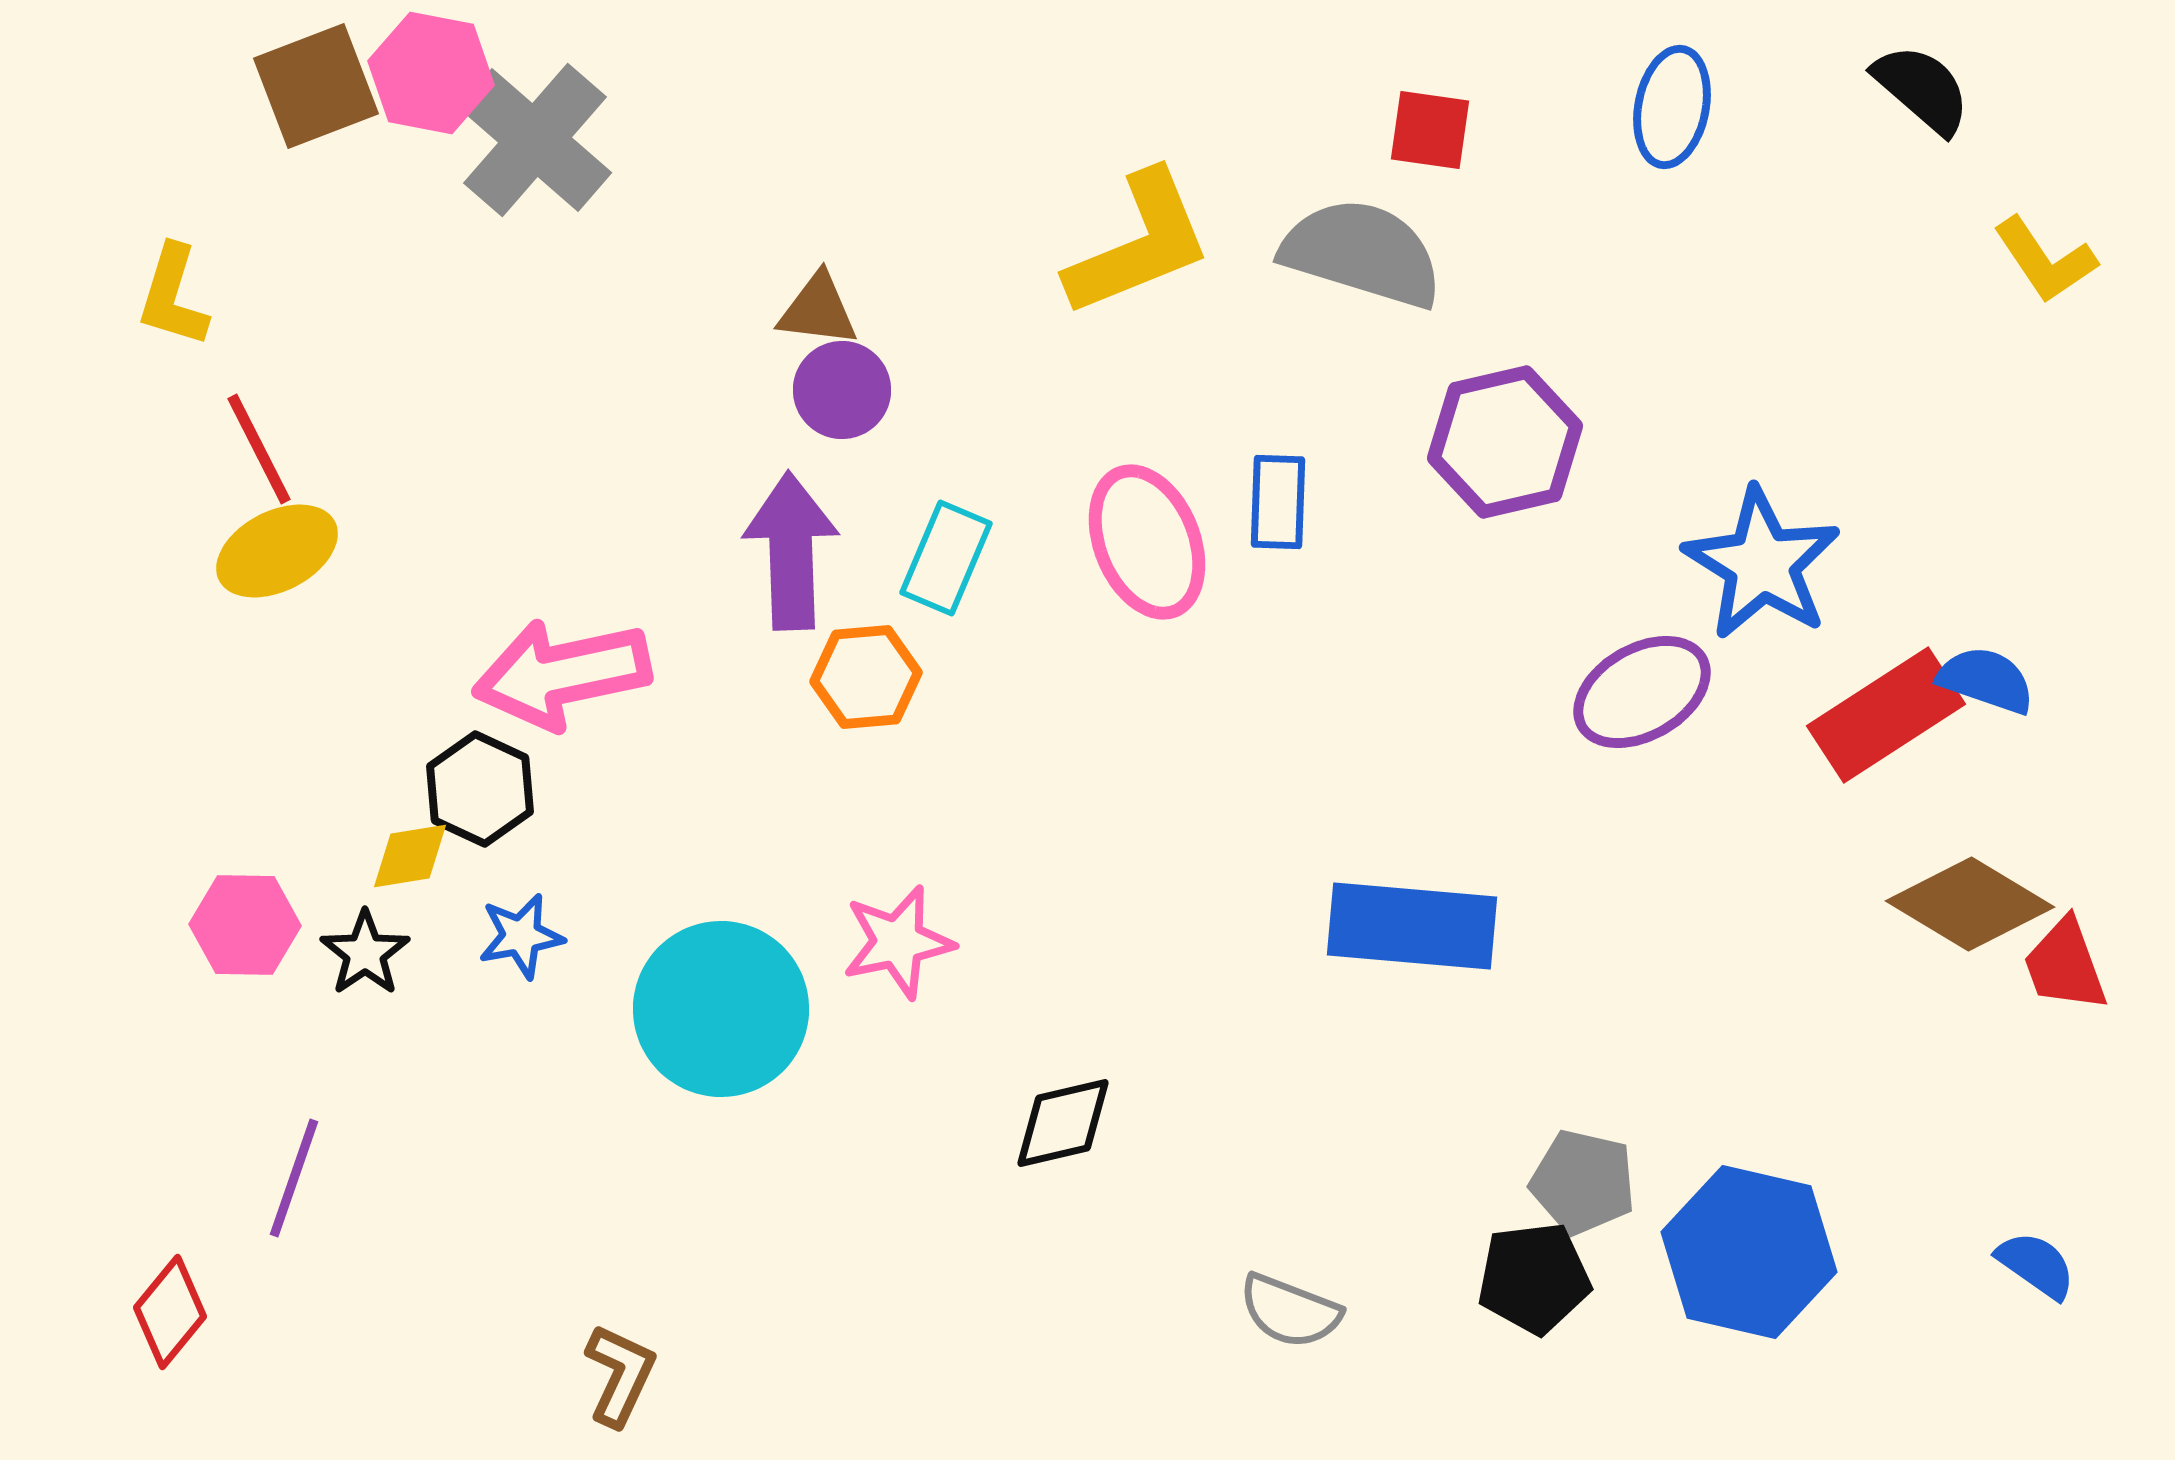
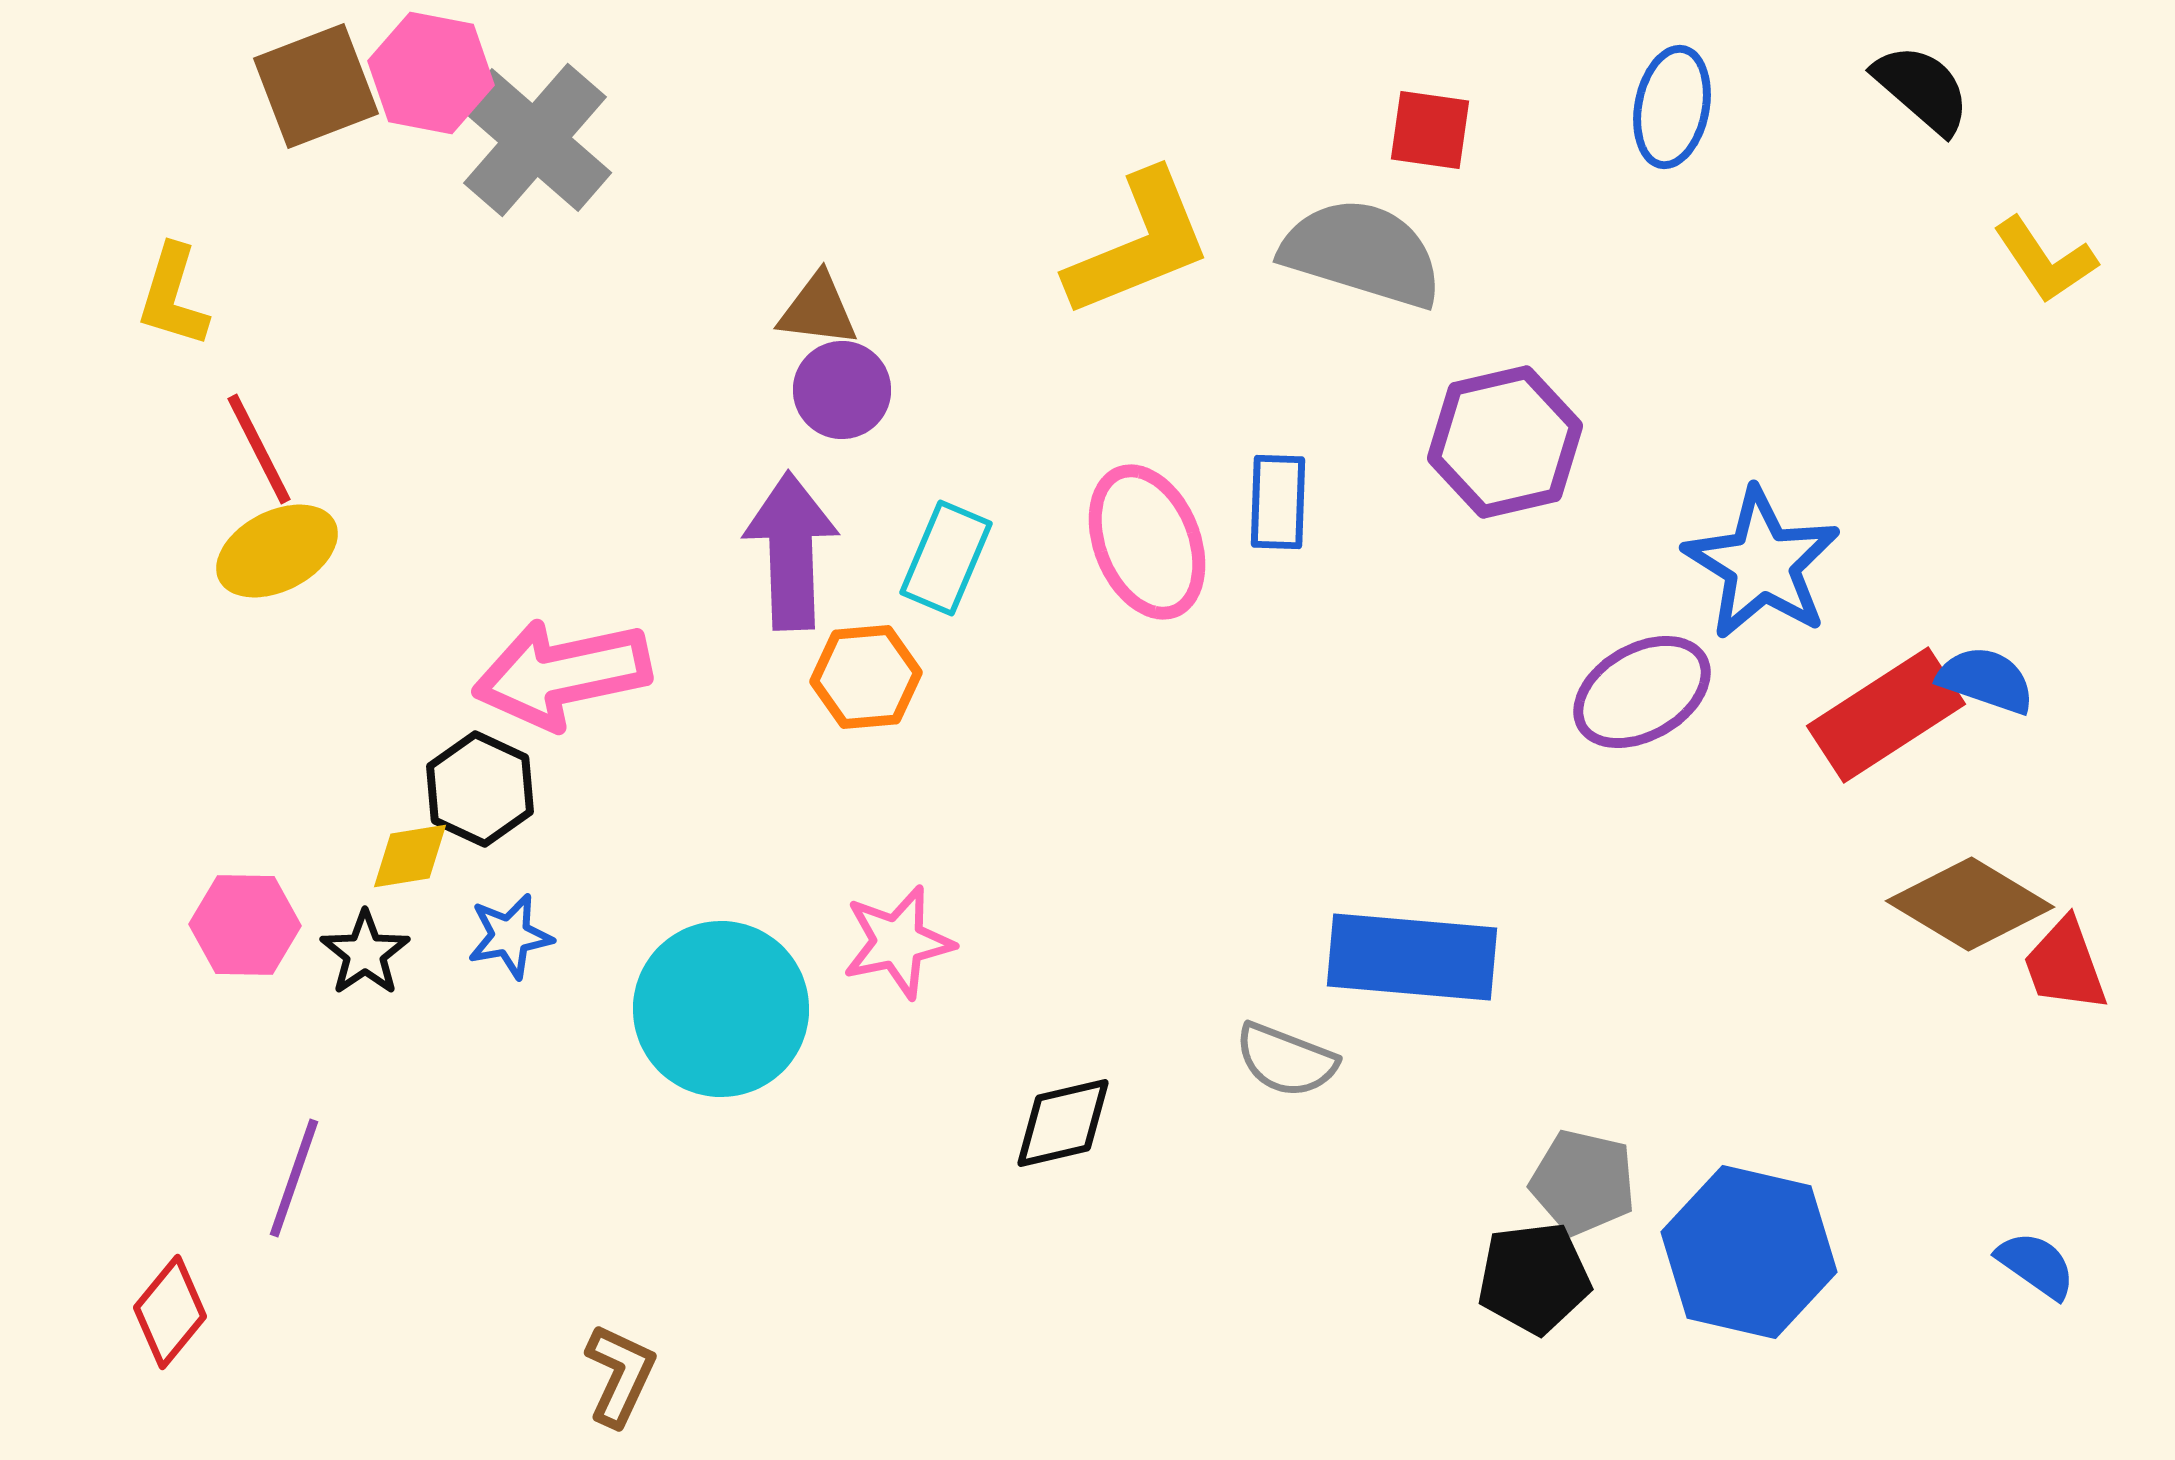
blue rectangle at (1412, 926): moved 31 px down
blue star at (521, 936): moved 11 px left
gray semicircle at (1290, 1311): moved 4 px left, 251 px up
